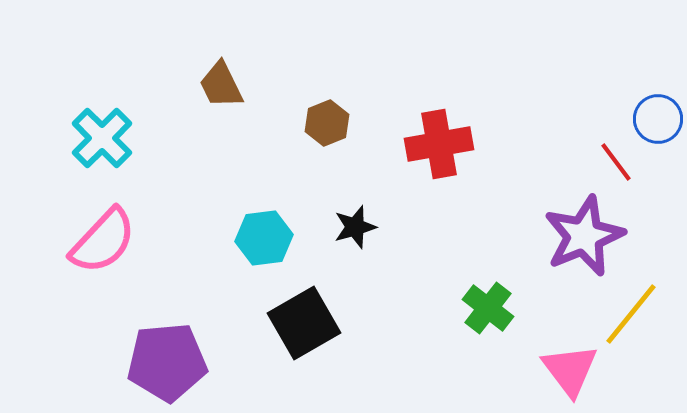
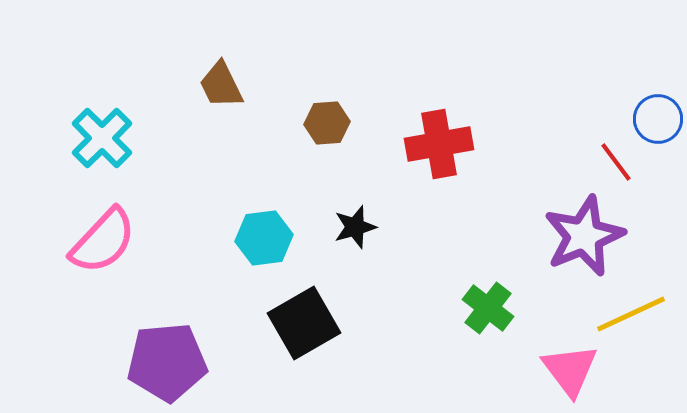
brown hexagon: rotated 18 degrees clockwise
yellow line: rotated 26 degrees clockwise
